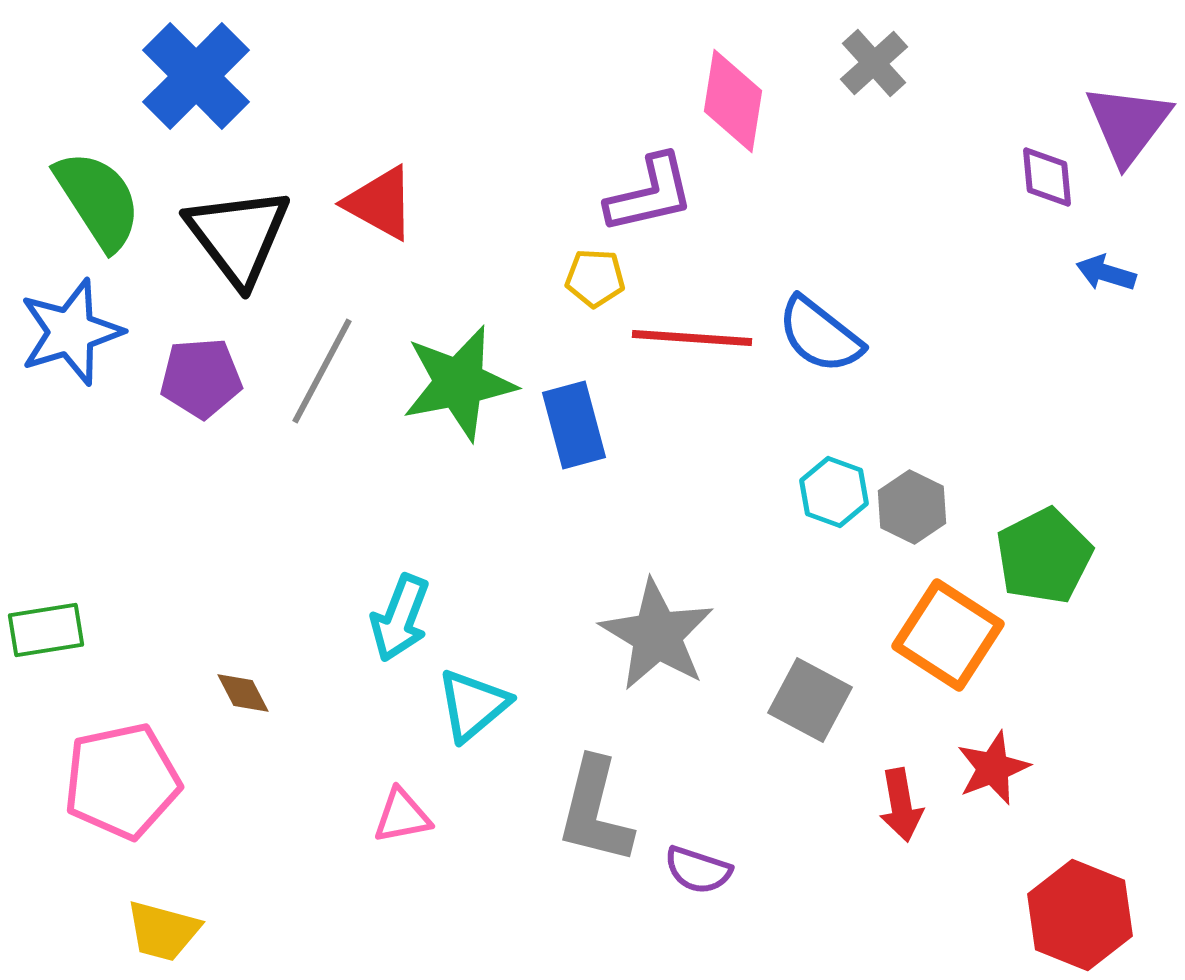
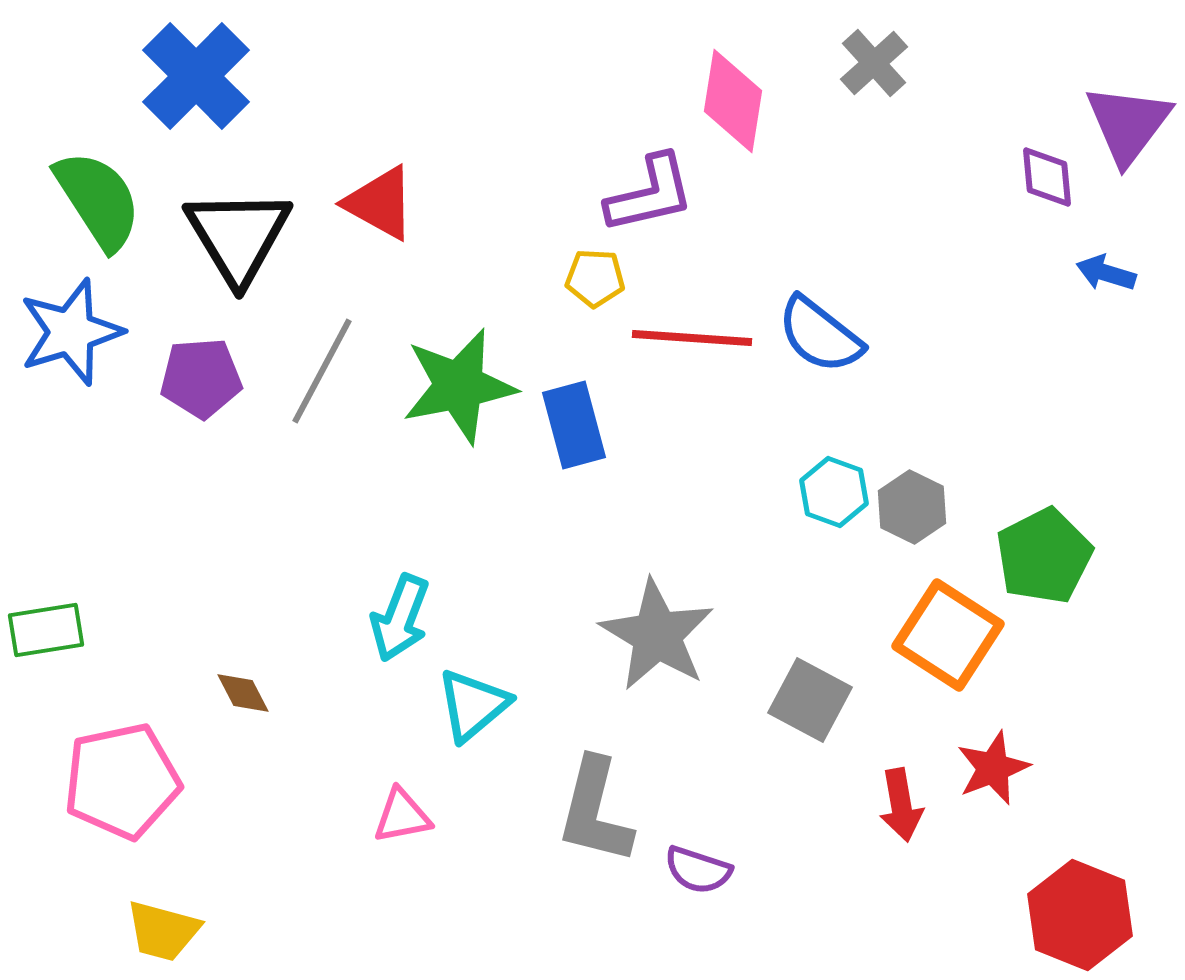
black triangle: rotated 6 degrees clockwise
green star: moved 3 px down
